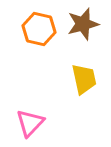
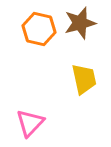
brown star: moved 3 px left, 1 px up
